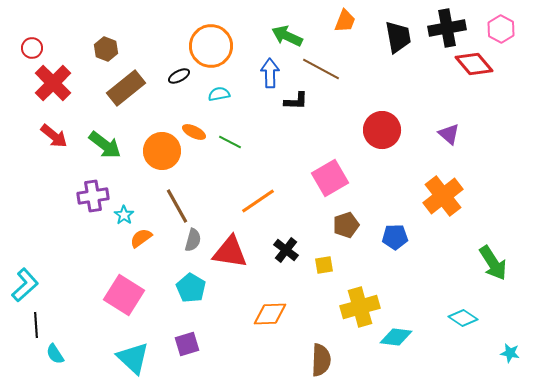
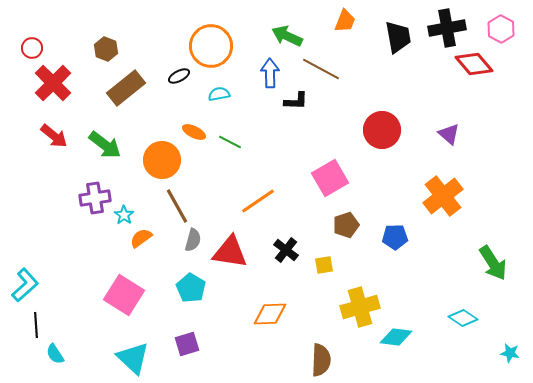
orange circle at (162, 151): moved 9 px down
purple cross at (93, 196): moved 2 px right, 2 px down
